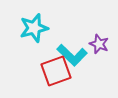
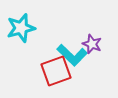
cyan star: moved 13 px left
purple star: moved 7 px left
